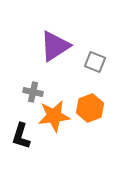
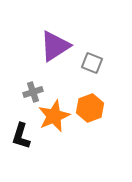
gray square: moved 3 px left, 1 px down
gray cross: rotated 30 degrees counterclockwise
orange star: rotated 16 degrees counterclockwise
